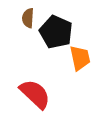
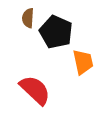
orange trapezoid: moved 3 px right, 4 px down
red semicircle: moved 4 px up
